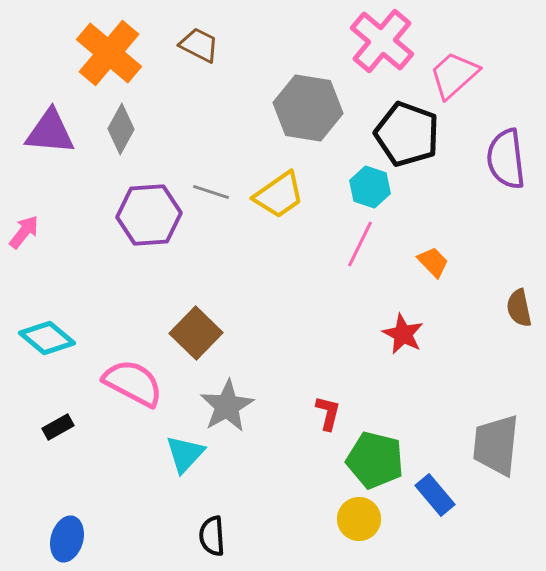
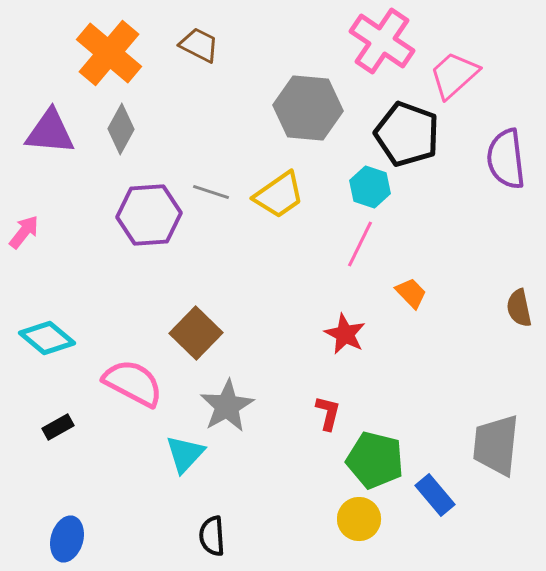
pink cross: rotated 6 degrees counterclockwise
gray hexagon: rotated 4 degrees counterclockwise
orange trapezoid: moved 22 px left, 31 px down
red star: moved 58 px left
